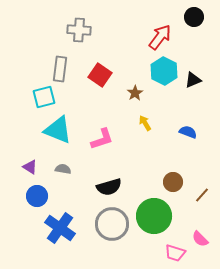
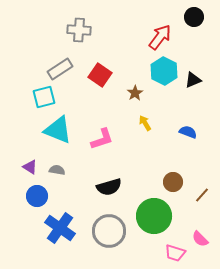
gray rectangle: rotated 50 degrees clockwise
gray semicircle: moved 6 px left, 1 px down
gray circle: moved 3 px left, 7 px down
